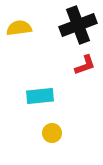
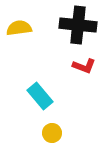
black cross: rotated 27 degrees clockwise
red L-shape: moved 1 px left, 1 px down; rotated 40 degrees clockwise
cyan rectangle: rotated 56 degrees clockwise
